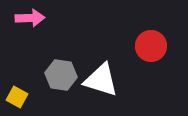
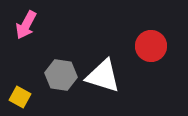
pink arrow: moved 4 px left, 7 px down; rotated 120 degrees clockwise
white triangle: moved 2 px right, 4 px up
yellow square: moved 3 px right
